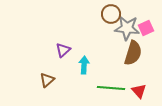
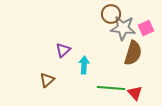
gray star: moved 4 px left
red triangle: moved 4 px left, 2 px down
